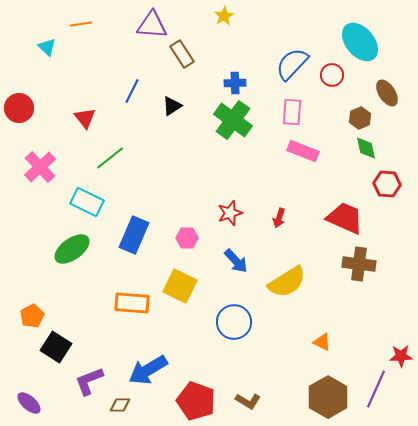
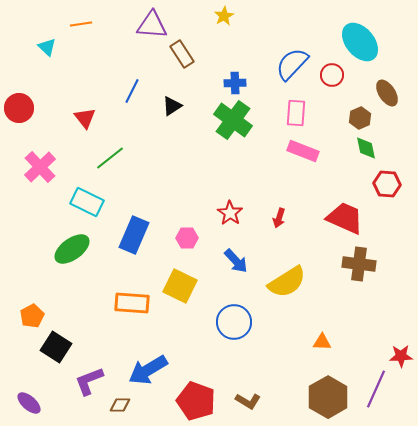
pink rectangle at (292, 112): moved 4 px right, 1 px down
red star at (230, 213): rotated 20 degrees counterclockwise
orange triangle at (322, 342): rotated 24 degrees counterclockwise
